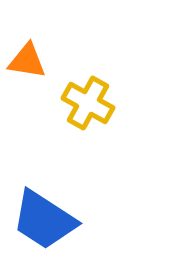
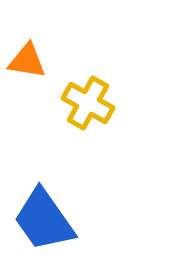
blue trapezoid: rotated 22 degrees clockwise
